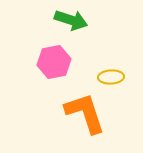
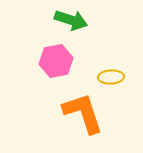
pink hexagon: moved 2 px right, 1 px up
orange L-shape: moved 2 px left
